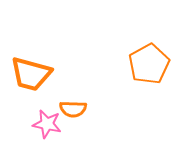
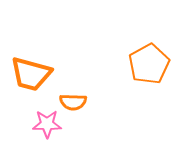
orange semicircle: moved 7 px up
pink star: rotated 12 degrees counterclockwise
